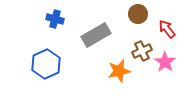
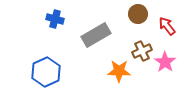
red arrow: moved 3 px up
blue hexagon: moved 8 px down
orange star: rotated 15 degrees clockwise
